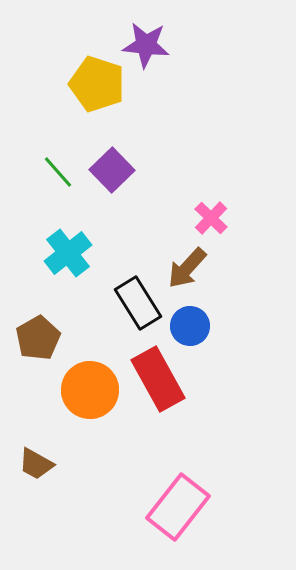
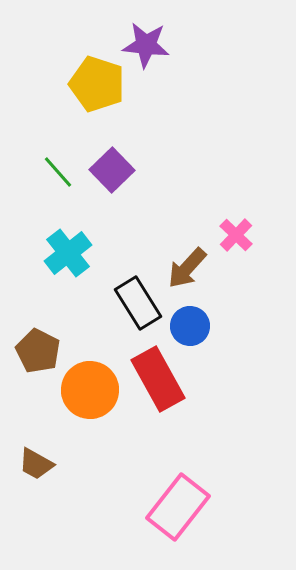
pink cross: moved 25 px right, 17 px down
brown pentagon: moved 13 px down; rotated 15 degrees counterclockwise
